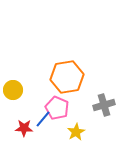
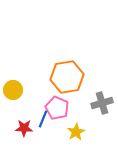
gray cross: moved 2 px left, 2 px up
blue line: rotated 18 degrees counterclockwise
